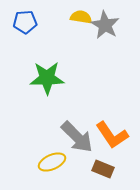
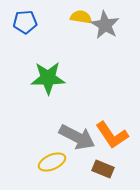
green star: moved 1 px right
gray arrow: rotated 18 degrees counterclockwise
